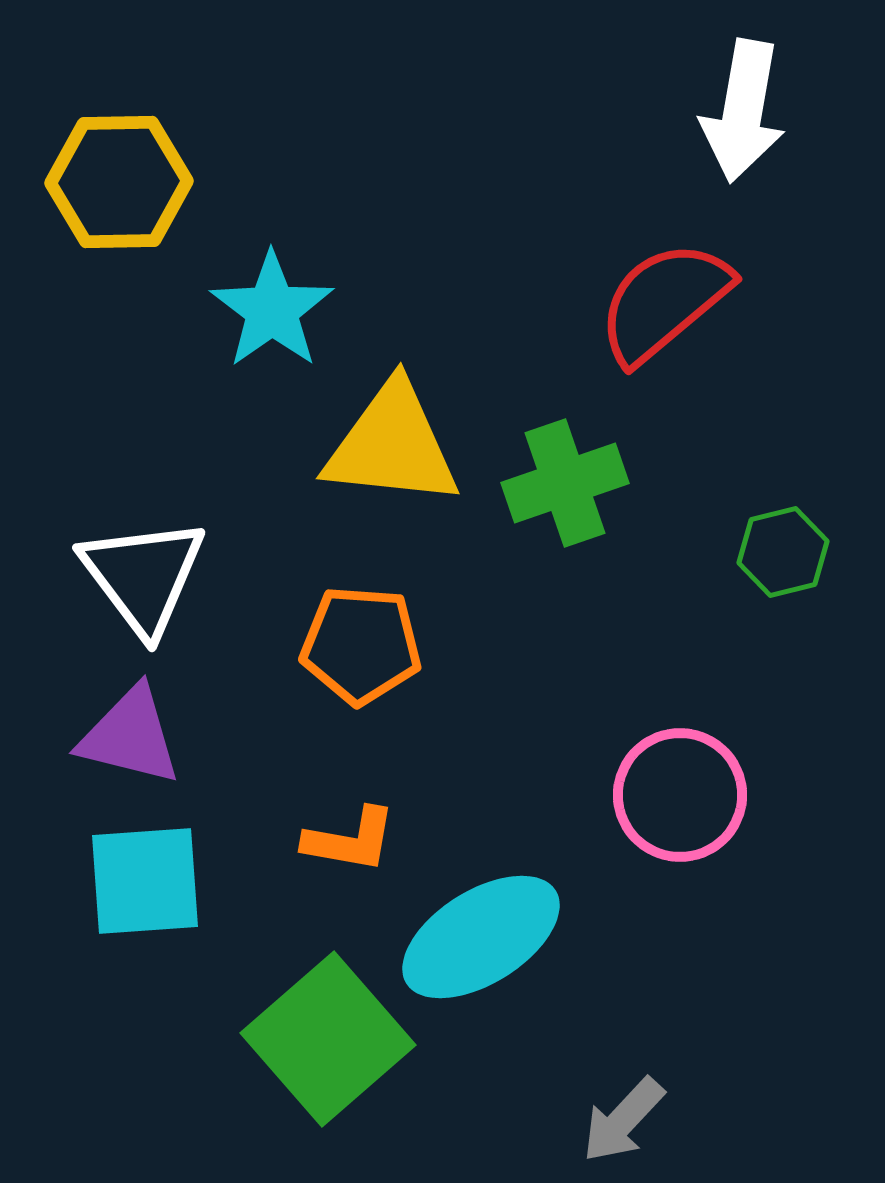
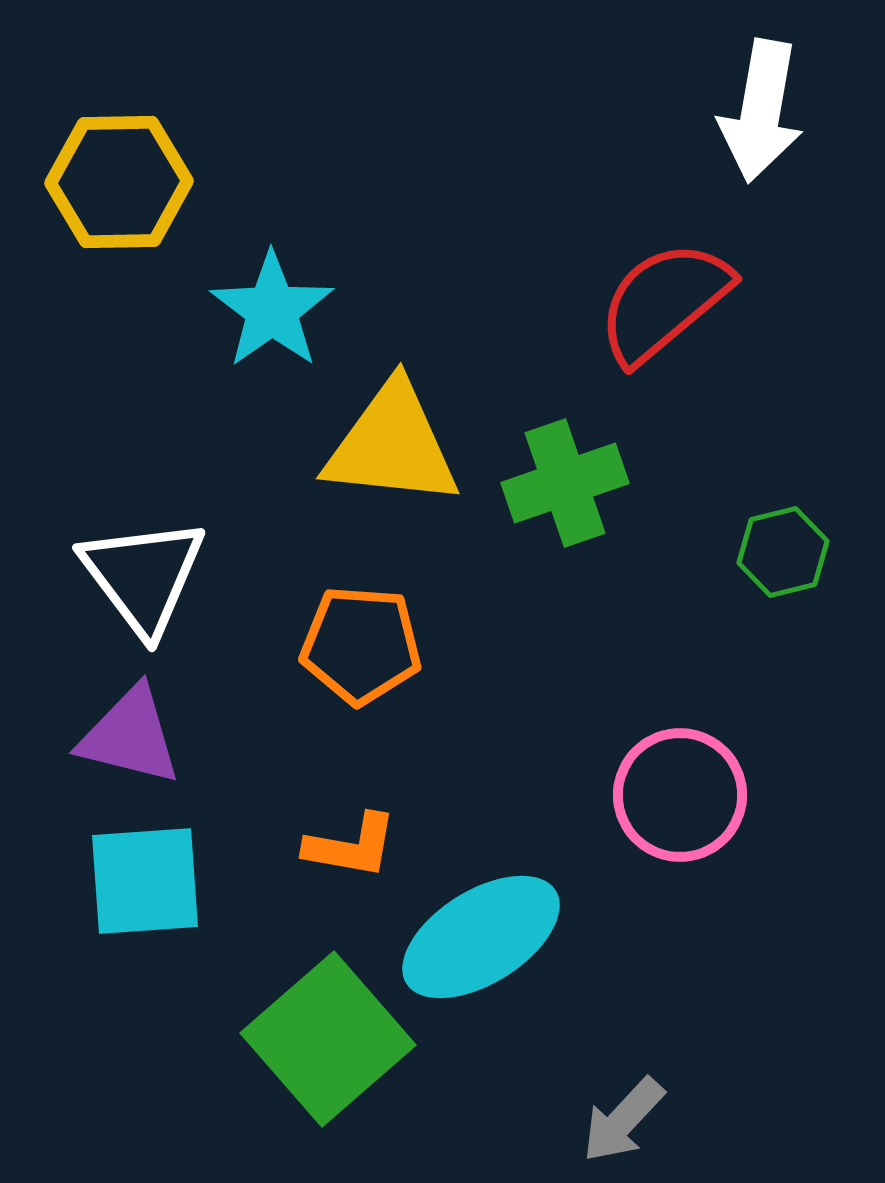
white arrow: moved 18 px right
orange L-shape: moved 1 px right, 6 px down
